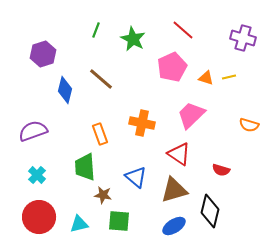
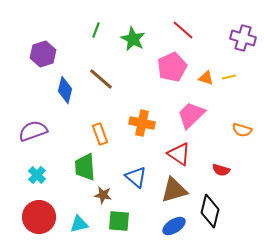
orange semicircle: moved 7 px left, 5 px down
